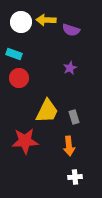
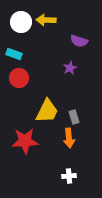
purple semicircle: moved 8 px right, 11 px down
orange arrow: moved 8 px up
white cross: moved 6 px left, 1 px up
